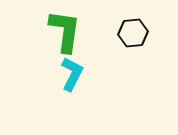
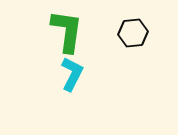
green L-shape: moved 2 px right
